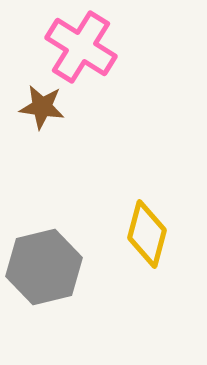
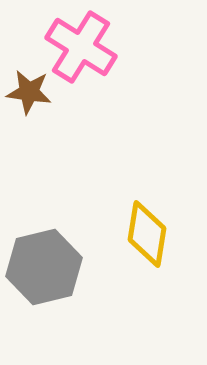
brown star: moved 13 px left, 15 px up
yellow diamond: rotated 6 degrees counterclockwise
